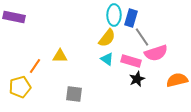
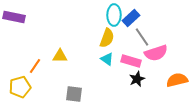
blue rectangle: rotated 30 degrees clockwise
yellow semicircle: rotated 18 degrees counterclockwise
